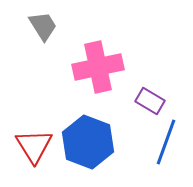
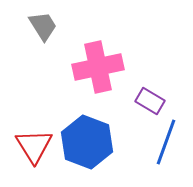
blue hexagon: moved 1 px left
